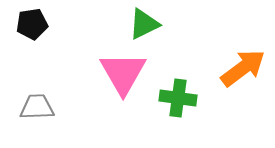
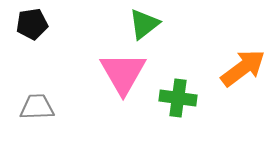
green triangle: rotated 12 degrees counterclockwise
